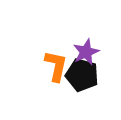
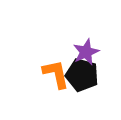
orange L-shape: moved 8 px down; rotated 24 degrees counterclockwise
